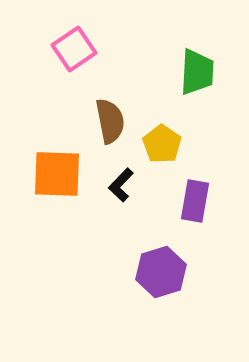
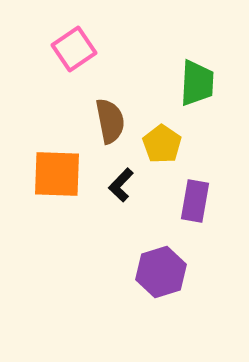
green trapezoid: moved 11 px down
